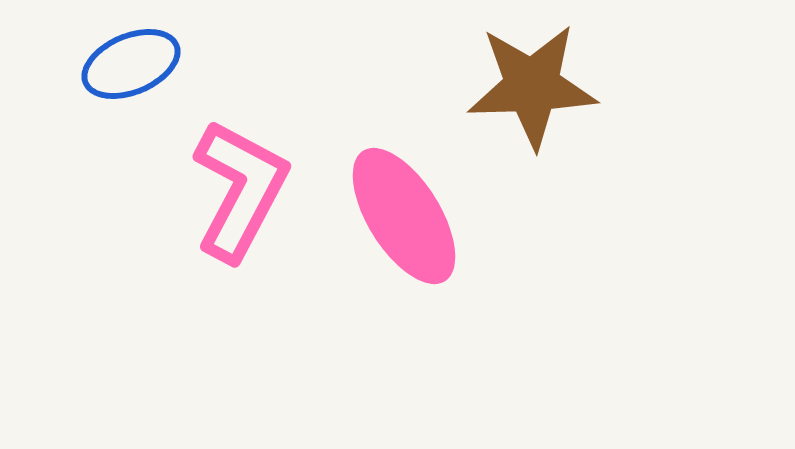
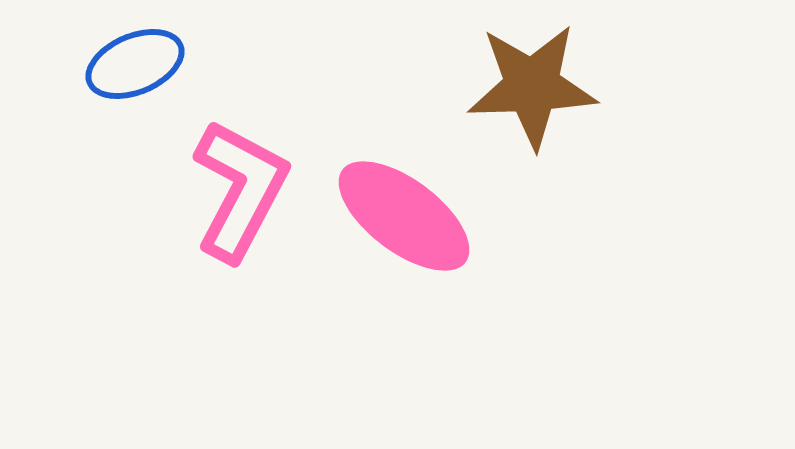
blue ellipse: moved 4 px right
pink ellipse: rotated 21 degrees counterclockwise
